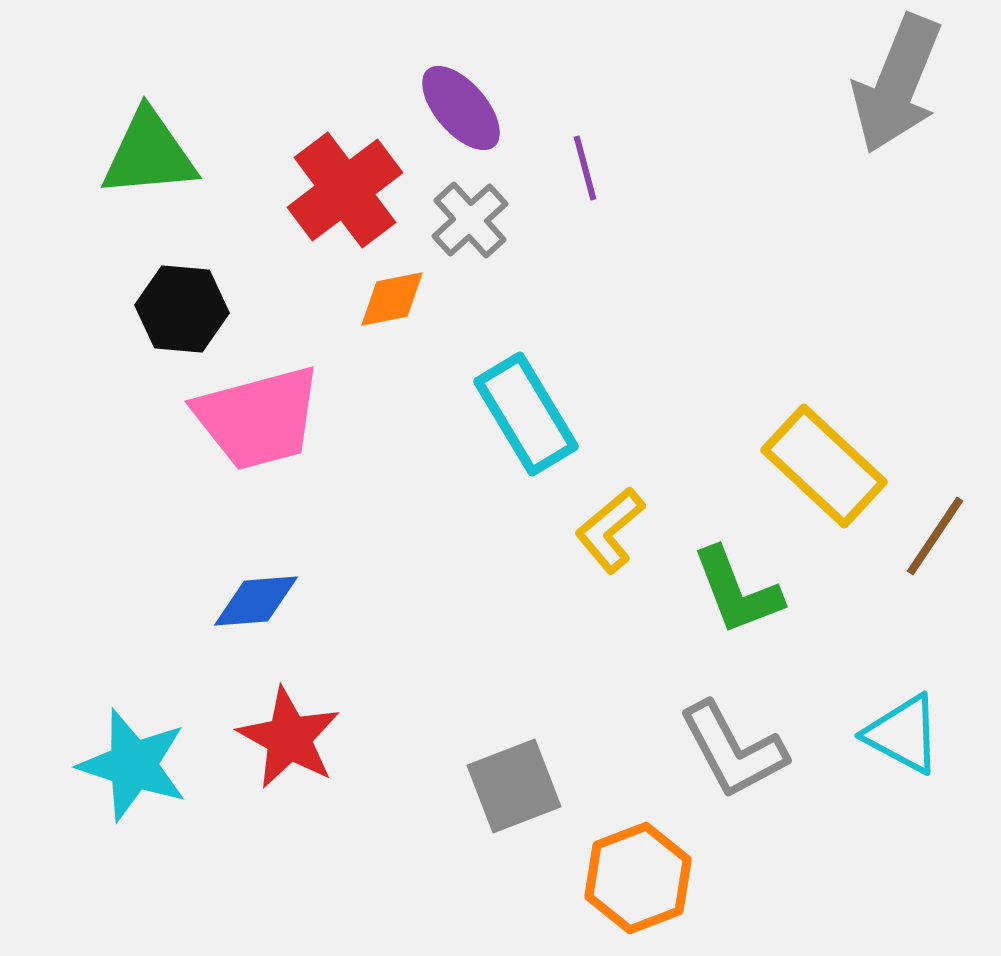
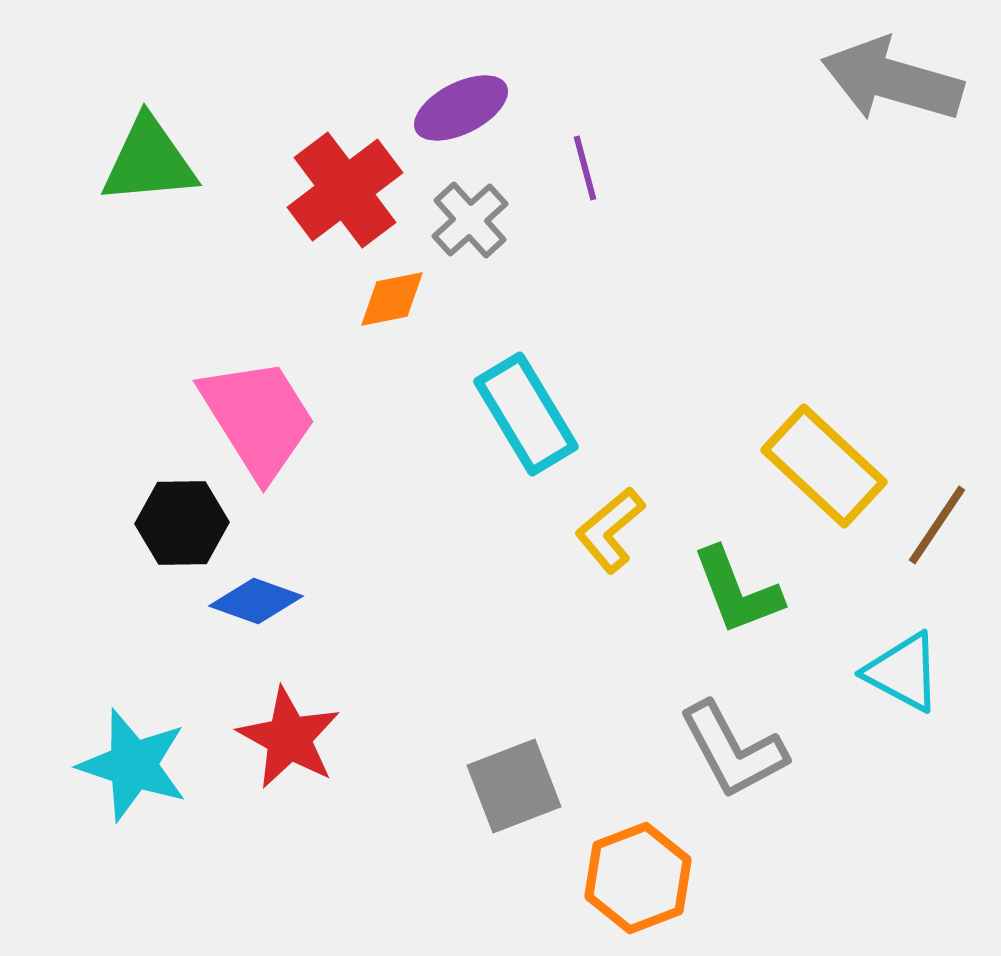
gray arrow: moved 5 px left, 4 px up; rotated 84 degrees clockwise
purple ellipse: rotated 76 degrees counterclockwise
green triangle: moved 7 px down
black hexagon: moved 214 px down; rotated 6 degrees counterclockwise
pink trapezoid: rotated 107 degrees counterclockwise
brown line: moved 2 px right, 11 px up
blue diamond: rotated 24 degrees clockwise
cyan triangle: moved 62 px up
